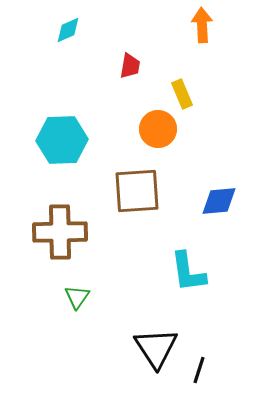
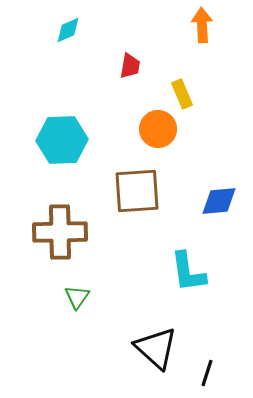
black triangle: rotated 15 degrees counterclockwise
black line: moved 8 px right, 3 px down
